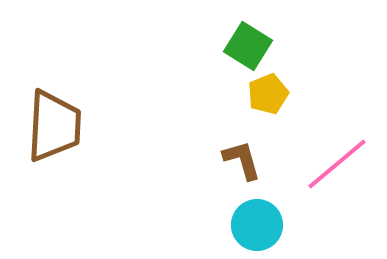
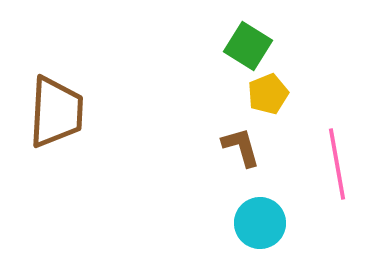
brown trapezoid: moved 2 px right, 14 px up
brown L-shape: moved 1 px left, 13 px up
pink line: rotated 60 degrees counterclockwise
cyan circle: moved 3 px right, 2 px up
